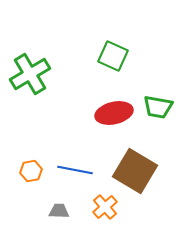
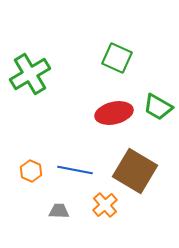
green square: moved 4 px right, 2 px down
green trapezoid: rotated 20 degrees clockwise
orange hexagon: rotated 25 degrees counterclockwise
orange cross: moved 2 px up
